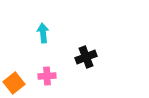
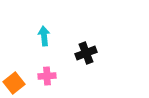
cyan arrow: moved 1 px right, 3 px down
black cross: moved 4 px up
